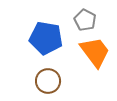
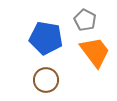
brown circle: moved 2 px left, 1 px up
